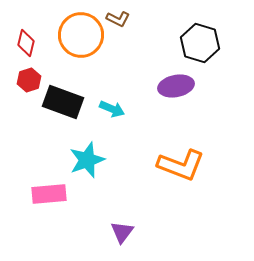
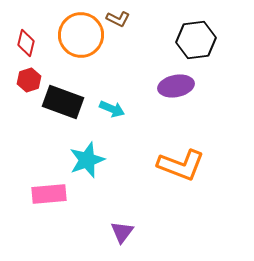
black hexagon: moved 4 px left, 3 px up; rotated 24 degrees counterclockwise
